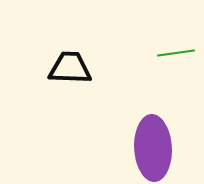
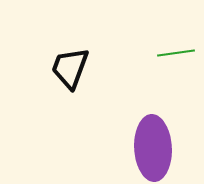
black trapezoid: rotated 72 degrees counterclockwise
